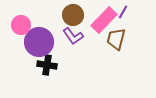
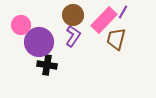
purple L-shape: rotated 110 degrees counterclockwise
